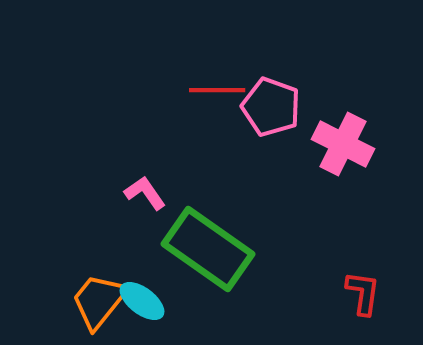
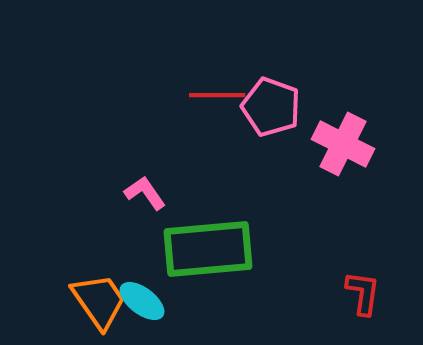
red line: moved 5 px down
green rectangle: rotated 40 degrees counterclockwise
orange trapezoid: rotated 106 degrees clockwise
